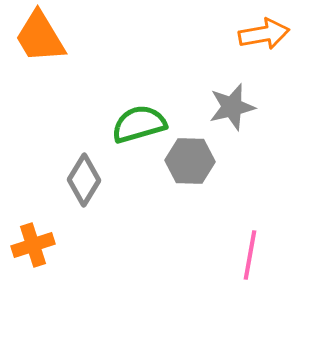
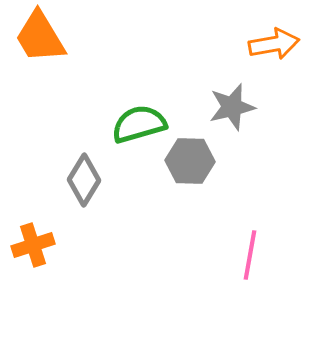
orange arrow: moved 10 px right, 10 px down
